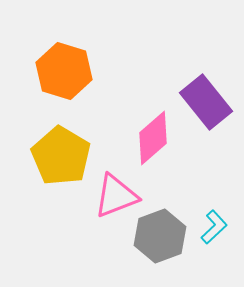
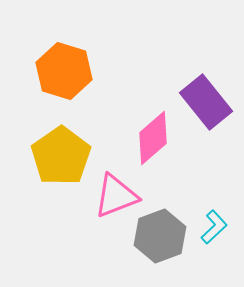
yellow pentagon: rotated 6 degrees clockwise
